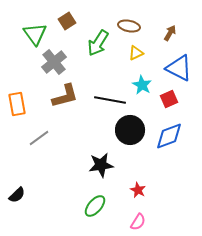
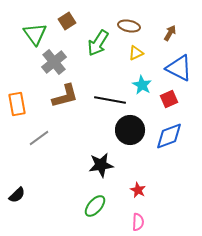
pink semicircle: rotated 30 degrees counterclockwise
